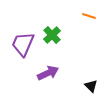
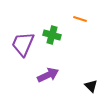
orange line: moved 9 px left, 3 px down
green cross: rotated 30 degrees counterclockwise
purple arrow: moved 2 px down
